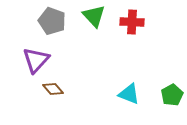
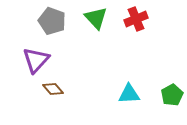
green triangle: moved 2 px right, 2 px down
red cross: moved 4 px right, 3 px up; rotated 25 degrees counterclockwise
cyan triangle: rotated 25 degrees counterclockwise
